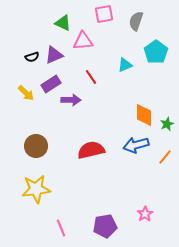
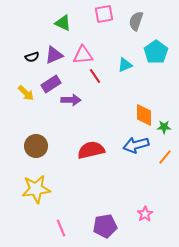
pink triangle: moved 14 px down
red line: moved 4 px right, 1 px up
green star: moved 3 px left, 3 px down; rotated 24 degrees clockwise
